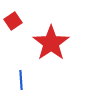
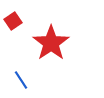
blue line: rotated 30 degrees counterclockwise
